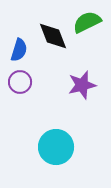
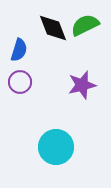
green semicircle: moved 2 px left, 3 px down
black diamond: moved 8 px up
